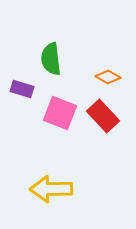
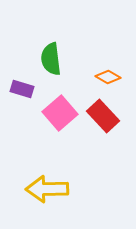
pink square: rotated 28 degrees clockwise
yellow arrow: moved 4 px left
